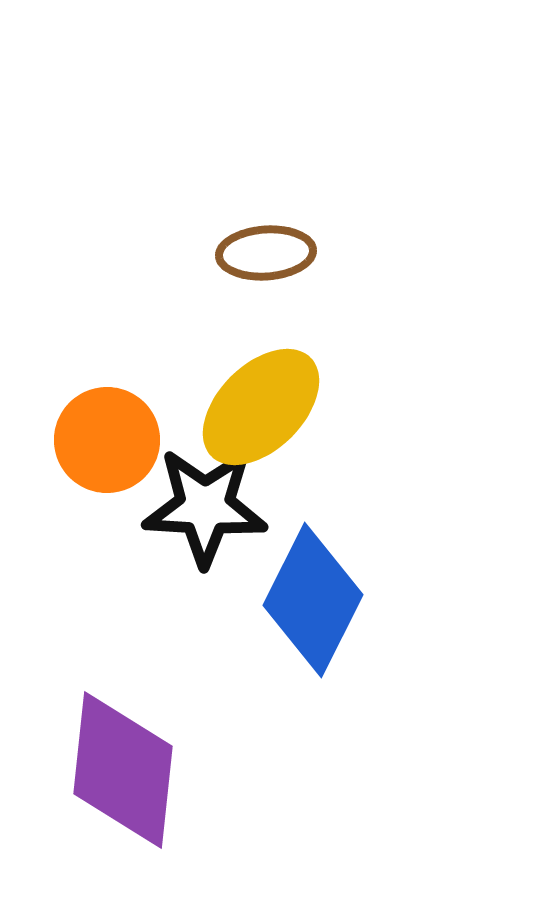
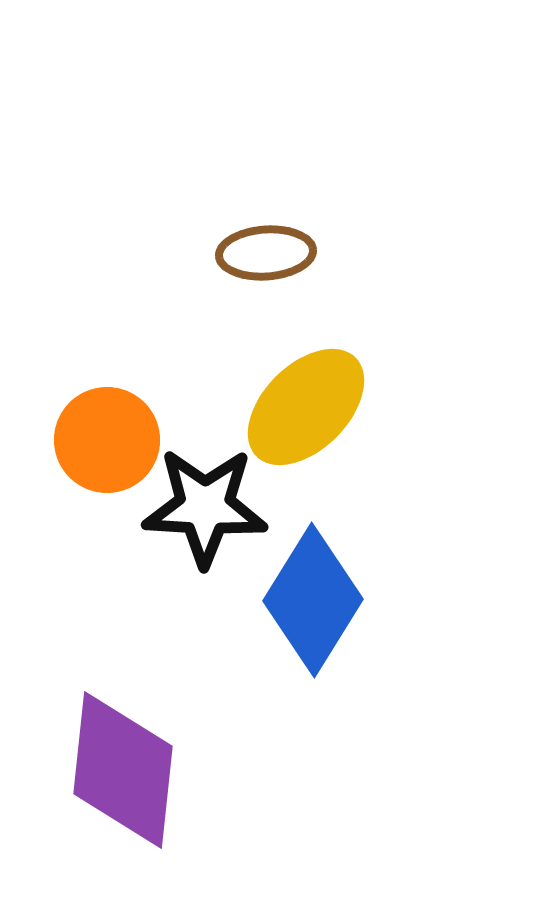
yellow ellipse: moved 45 px right
blue diamond: rotated 5 degrees clockwise
